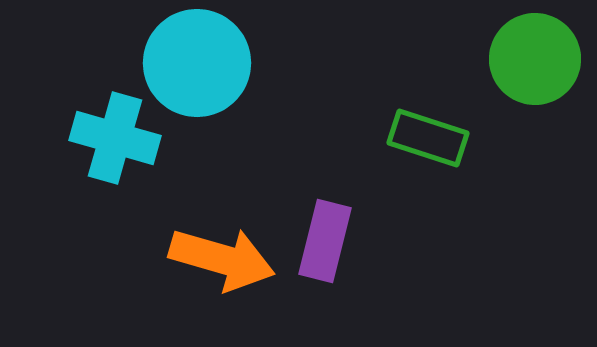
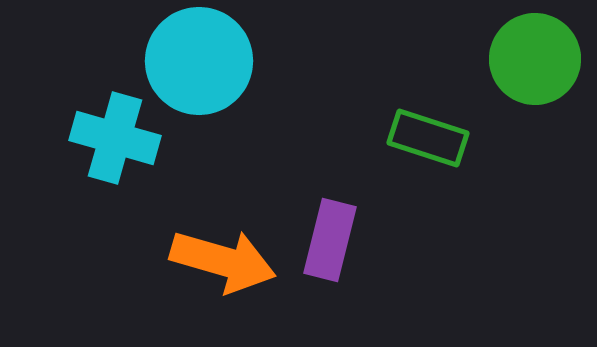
cyan circle: moved 2 px right, 2 px up
purple rectangle: moved 5 px right, 1 px up
orange arrow: moved 1 px right, 2 px down
